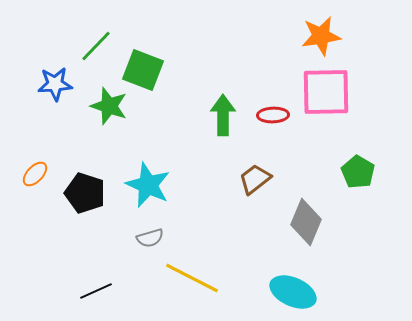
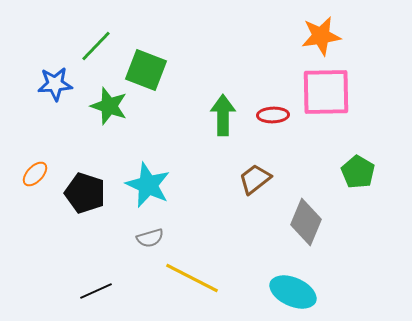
green square: moved 3 px right
